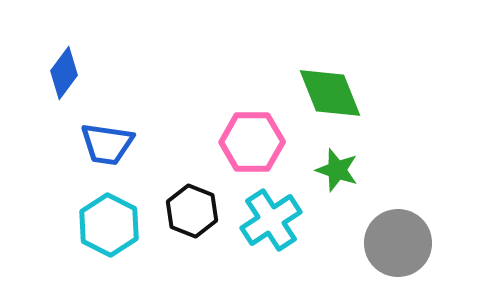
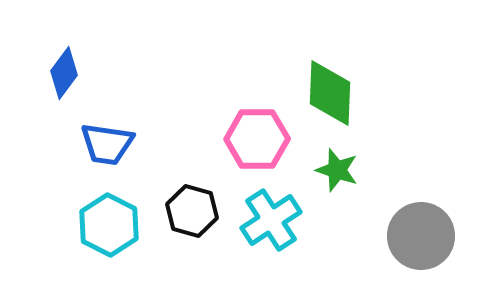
green diamond: rotated 24 degrees clockwise
pink hexagon: moved 5 px right, 3 px up
black hexagon: rotated 6 degrees counterclockwise
gray circle: moved 23 px right, 7 px up
